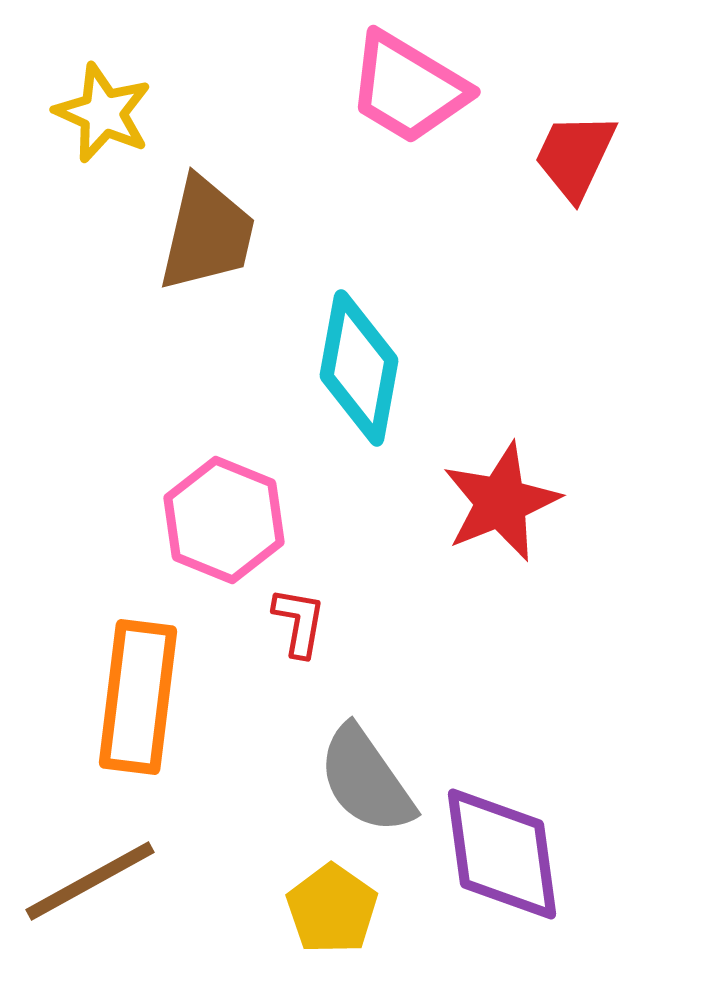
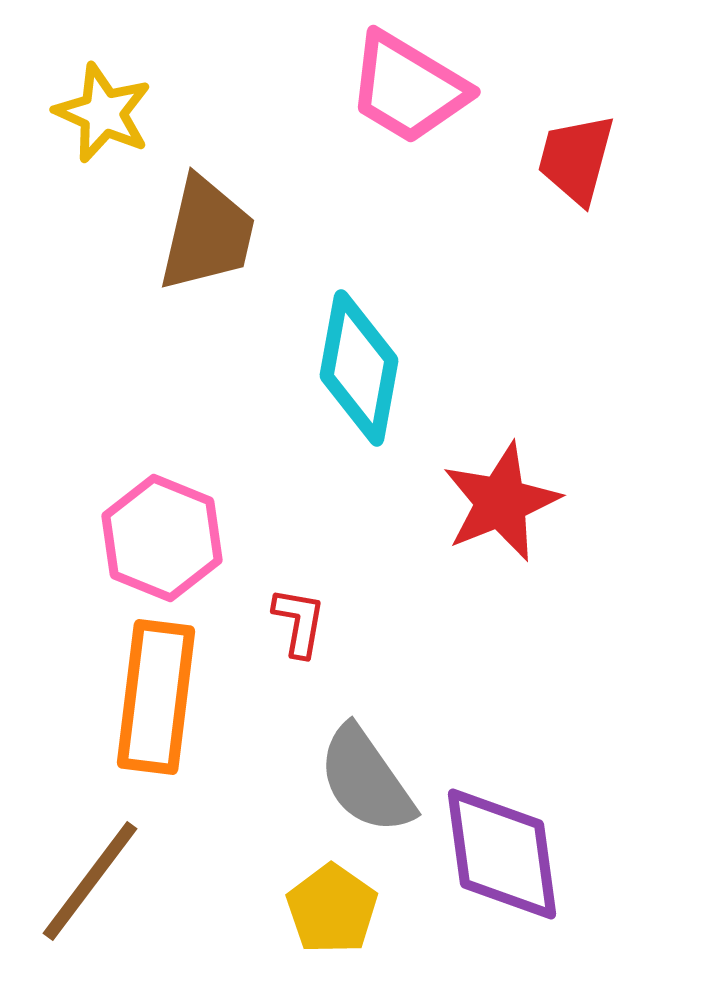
red trapezoid: moved 1 px right, 3 px down; rotated 10 degrees counterclockwise
pink hexagon: moved 62 px left, 18 px down
orange rectangle: moved 18 px right
brown line: rotated 24 degrees counterclockwise
